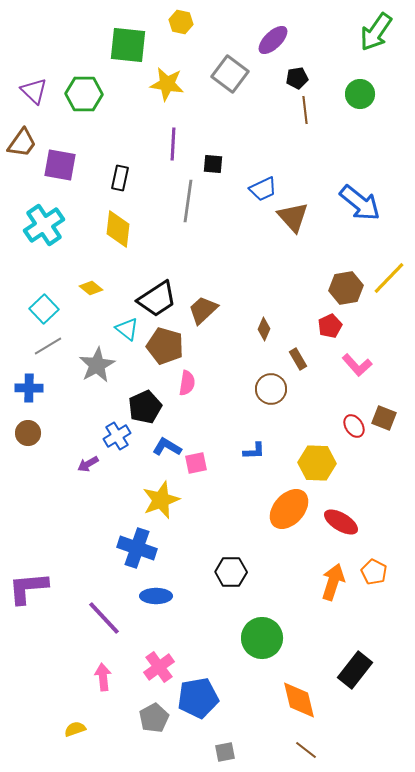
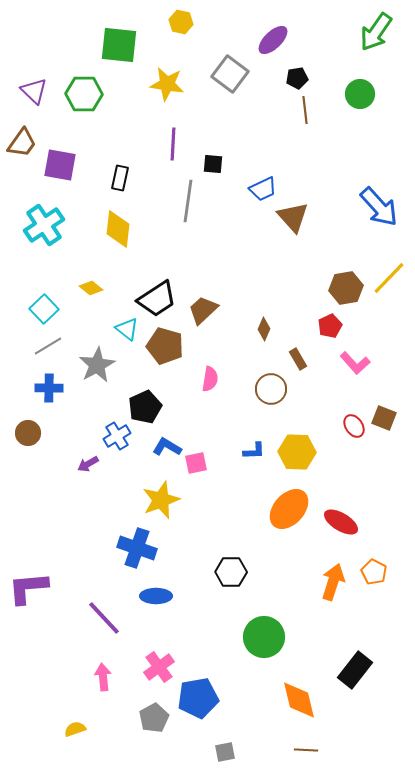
green square at (128, 45): moved 9 px left
blue arrow at (360, 203): moved 19 px right, 4 px down; rotated 9 degrees clockwise
pink L-shape at (357, 365): moved 2 px left, 2 px up
pink semicircle at (187, 383): moved 23 px right, 4 px up
blue cross at (29, 388): moved 20 px right
yellow hexagon at (317, 463): moved 20 px left, 11 px up
green circle at (262, 638): moved 2 px right, 1 px up
brown line at (306, 750): rotated 35 degrees counterclockwise
